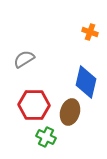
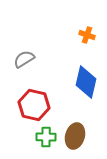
orange cross: moved 3 px left, 3 px down
red hexagon: rotated 12 degrees clockwise
brown ellipse: moved 5 px right, 24 px down
green cross: rotated 24 degrees counterclockwise
